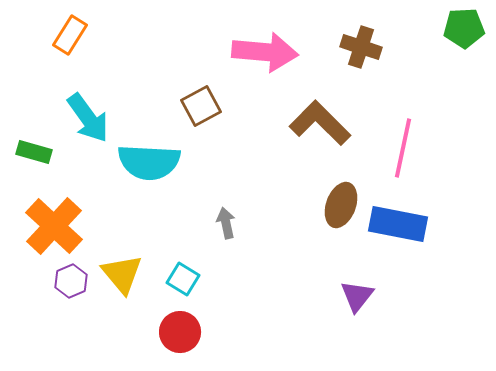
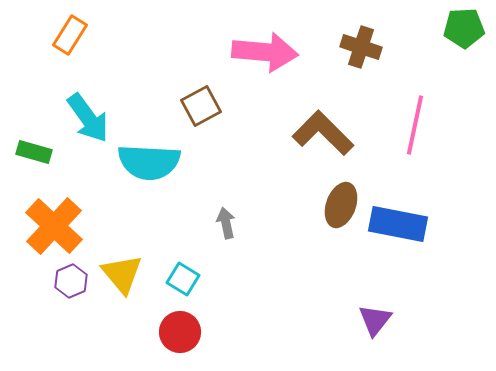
brown L-shape: moved 3 px right, 10 px down
pink line: moved 12 px right, 23 px up
purple triangle: moved 18 px right, 24 px down
